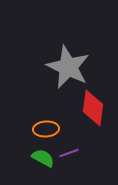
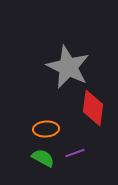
purple line: moved 6 px right
